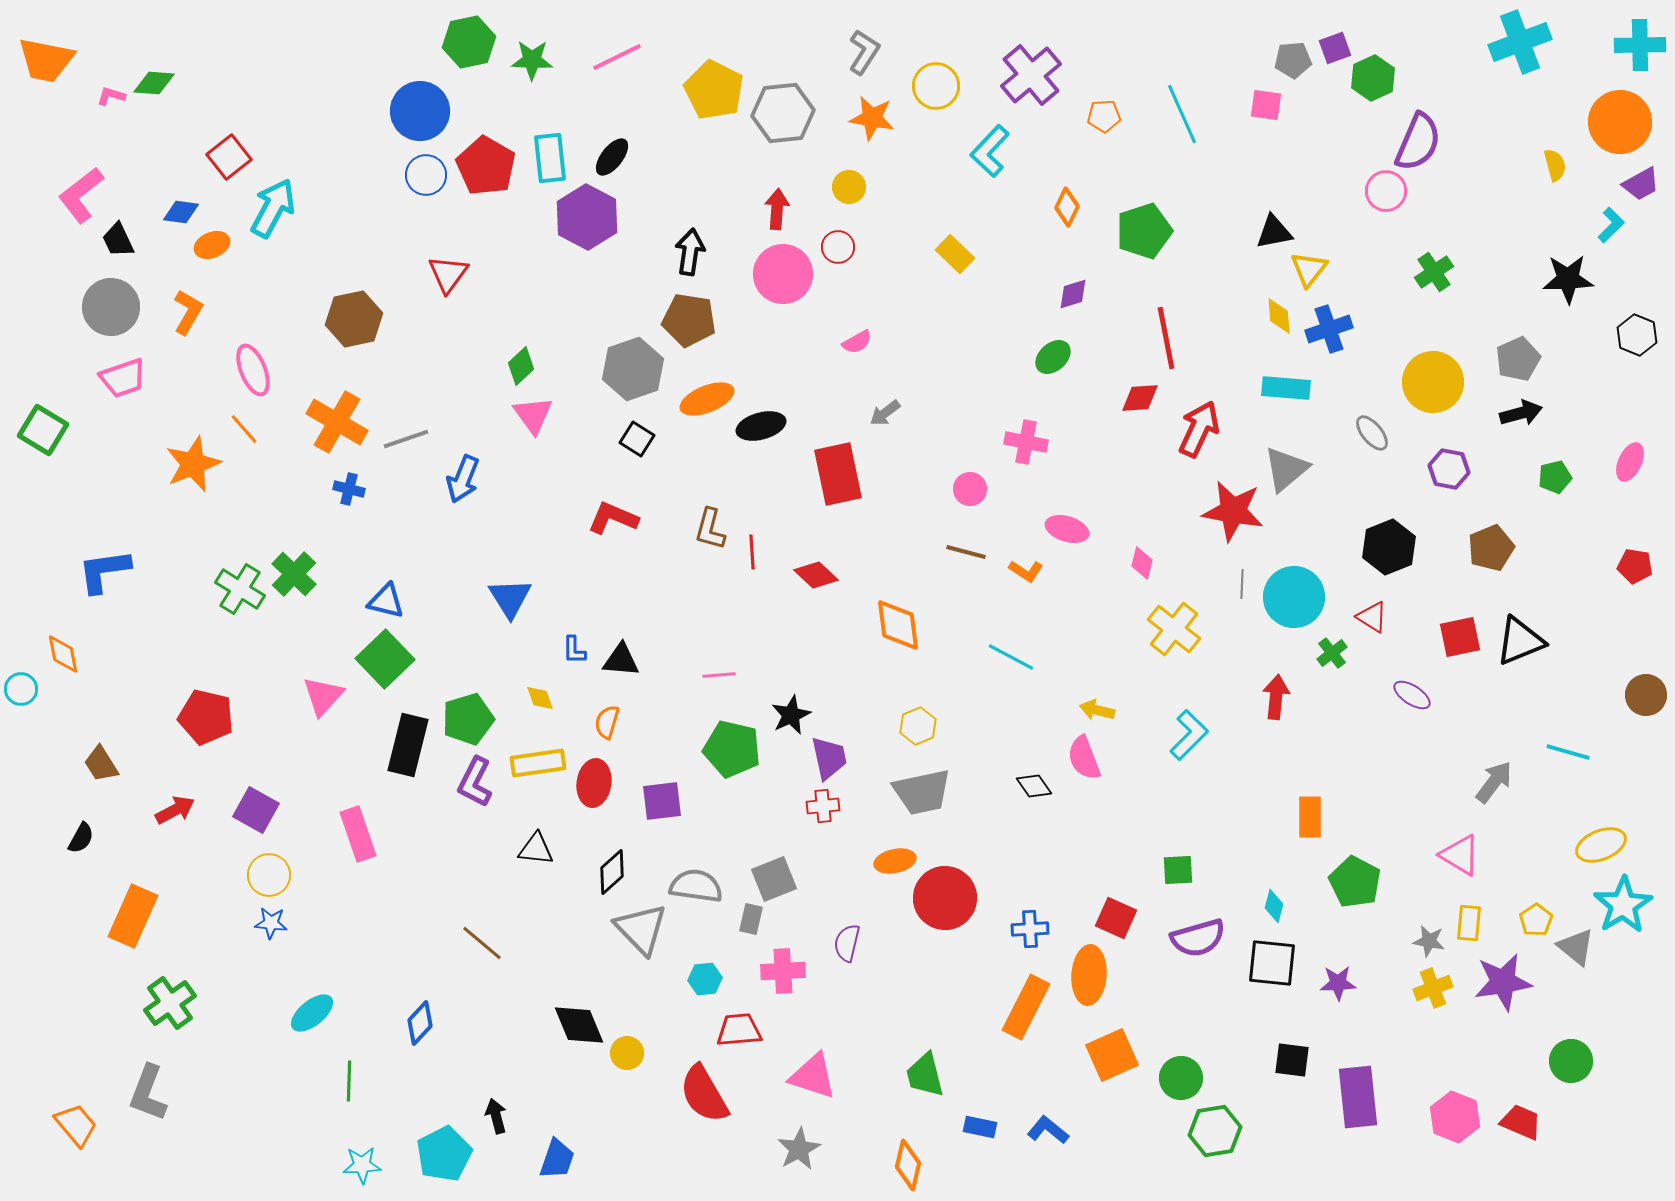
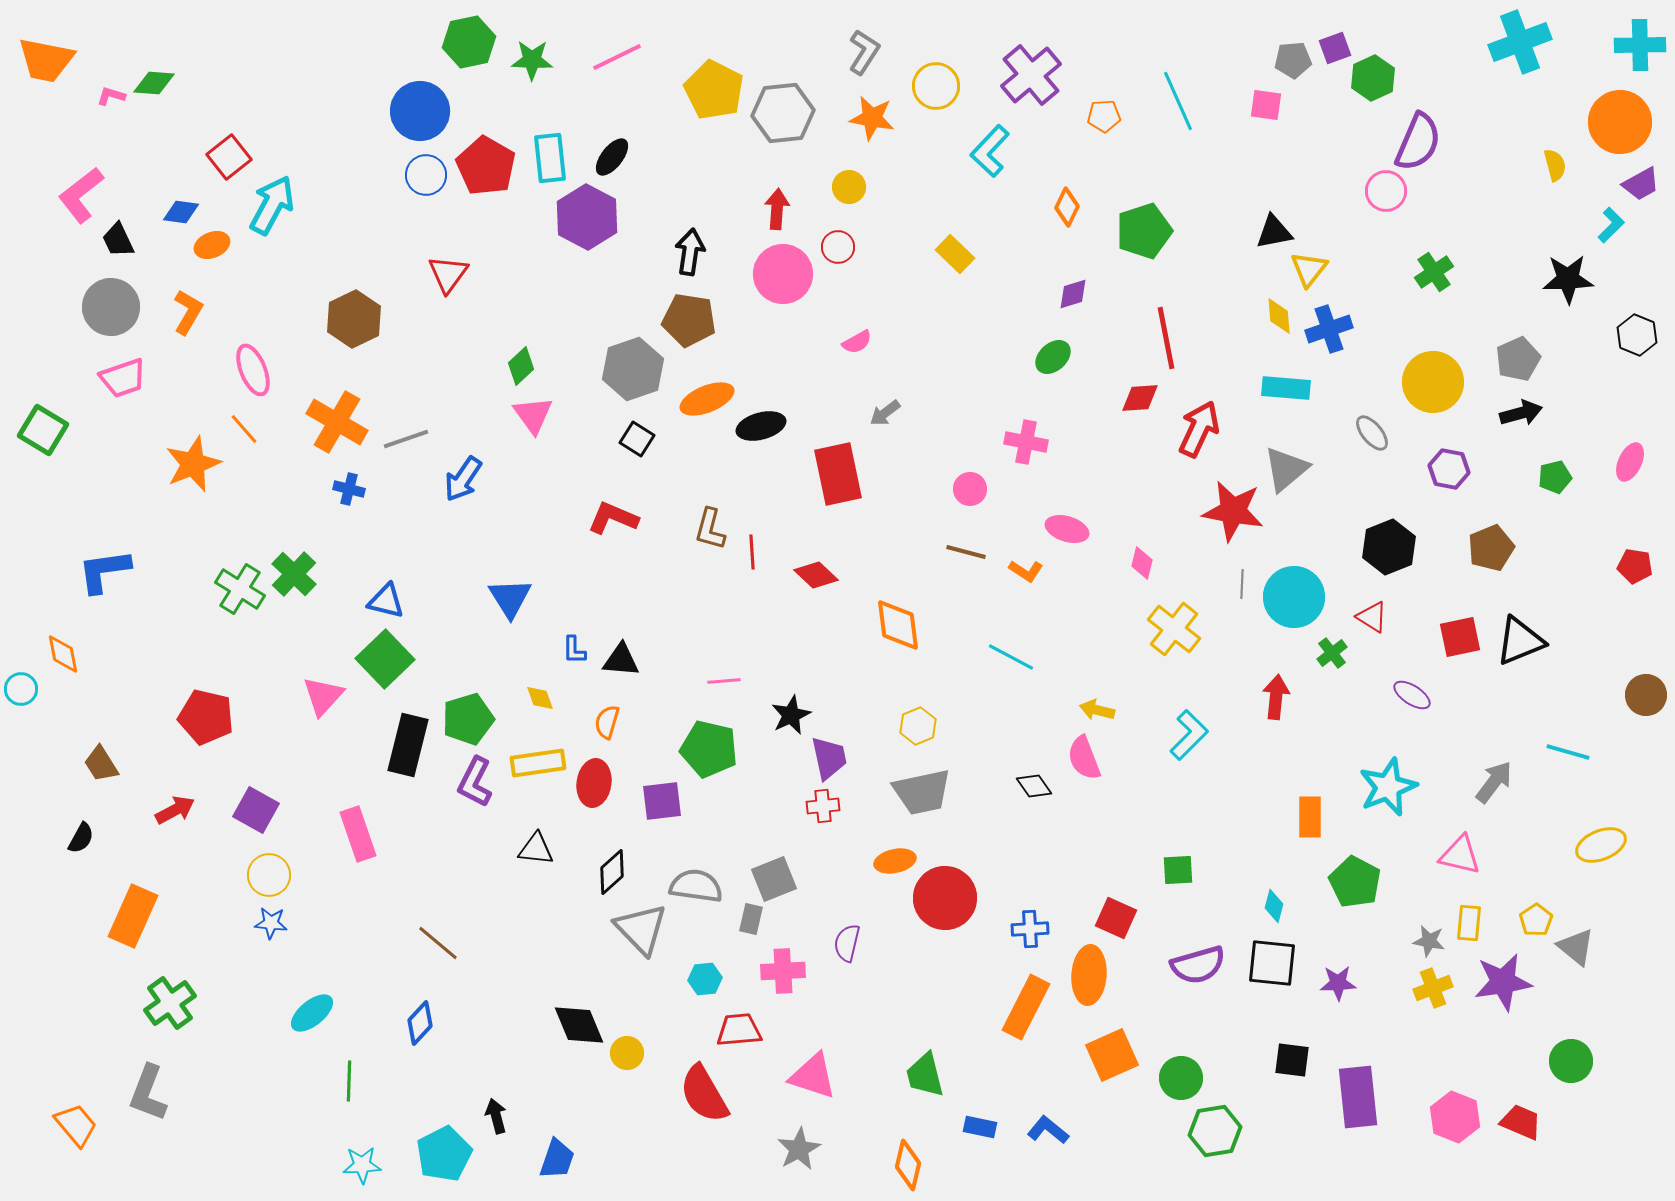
cyan line at (1182, 114): moved 4 px left, 13 px up
cyan arrow at (273, 208): moved 1 px left, 3 px up
brown hexagon at (354, 319): rotated 14 degrees counterclockwise
blue arrow at (463, 479): rotated 12 degrees clockwise
pink line at (719, 675): moved 5 px right, 6 px down
green pentagon at (732, 749): moved 23 px left
pink triangle at (1460, 855): rotated 18 degrees counterclockwise
cyan star at (1623, 905): moved 235 px left, 118 px up; rotated 10 degrees clockwise
purple semicircle at (1198, 938): moved 27 px down
brown line at (482, 943): moved 44 px left
